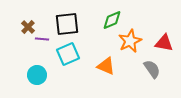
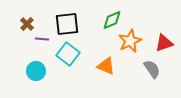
brown cross: moved 1 px left, 3 px up
red triangle: rotated 30 degrees counterclockwise
cyan square: rotated 30 degrees counterclockwise
cyan circle: moved 1 px left, 4 px up
